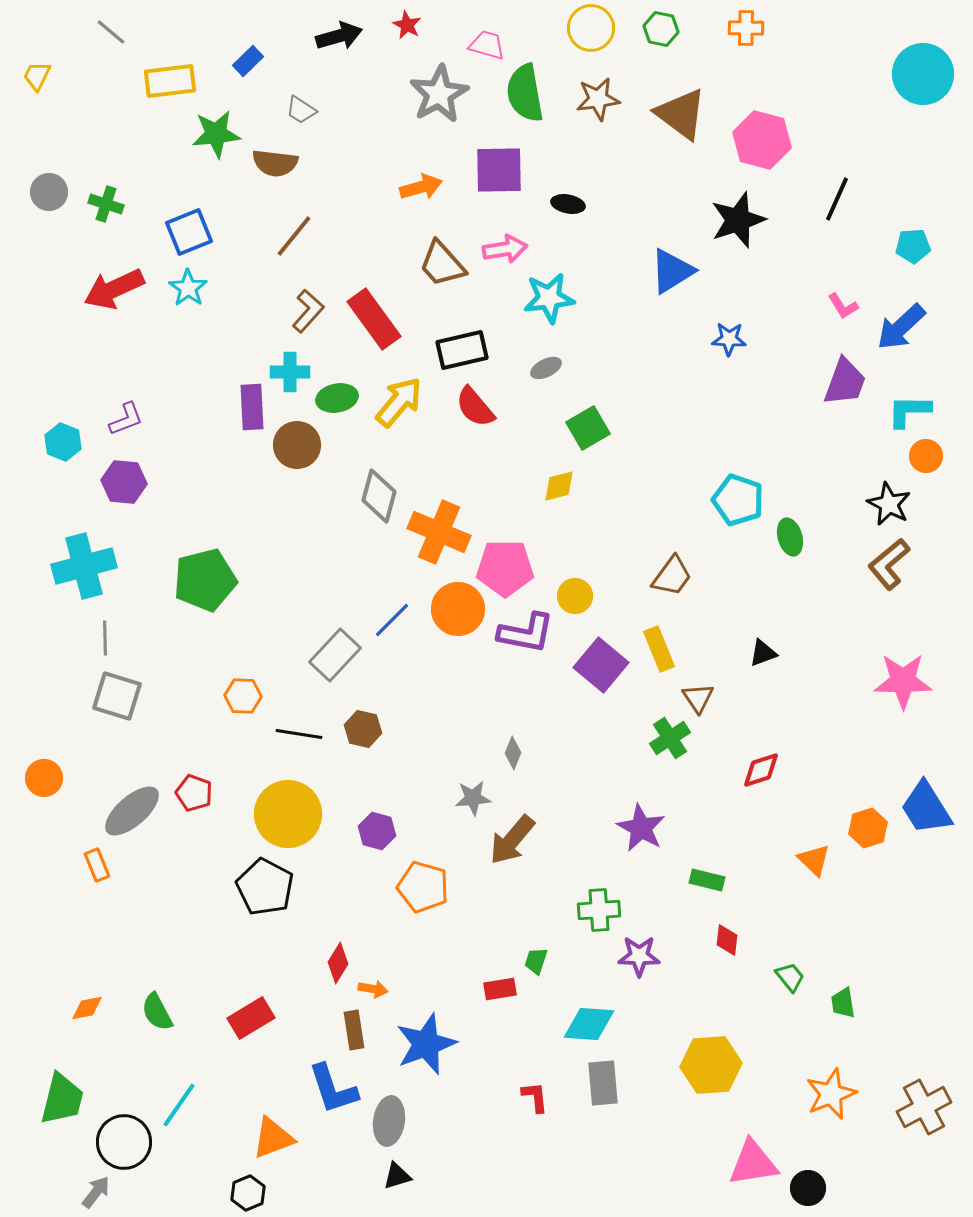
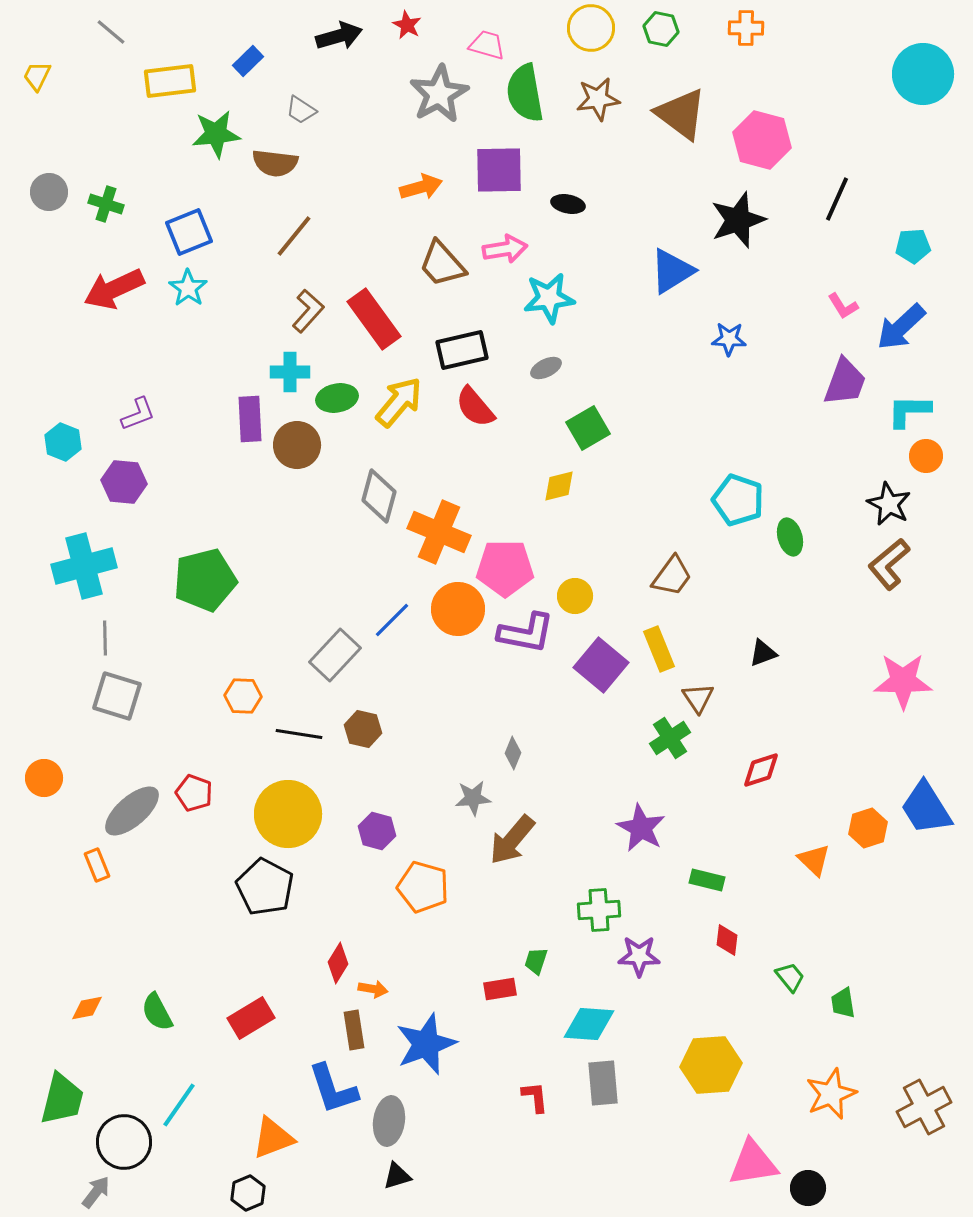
purple rectangle at (252, 407): moved 2 px left, 12 px down
purple L-shape at (126, 419): moved 12 px right, 5 px up
